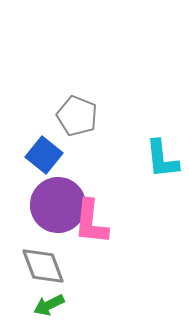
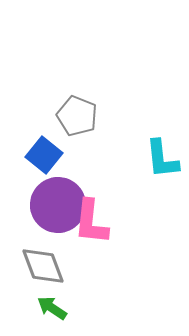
green arrow: moved 3 px right, 3 px down; rotated 60 degrees clockwise
